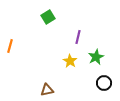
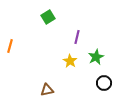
purple line: moved 1 px left
